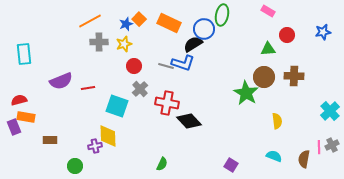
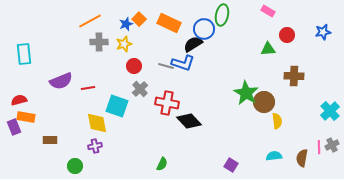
brown circle at (264, 77): moved 25 px down
yellow diamond at (108, 136): moved 11 px left, 13 px up; rotated 10 degrees counterclockwise
cyan semicircle at (274, 156): rotated 28 degrees counterclockwise
brown semicircle at (304, 159): moved 2 px left, 1 px up
